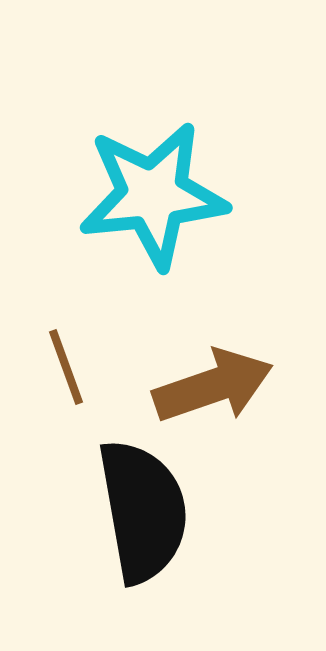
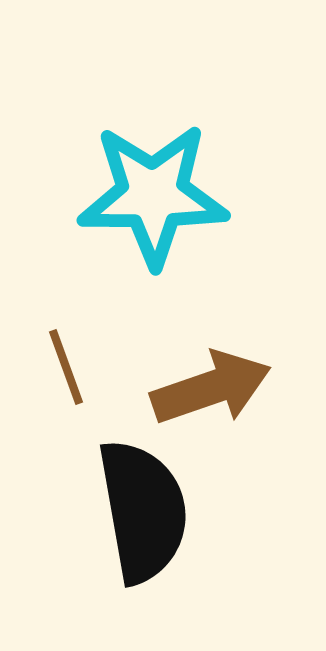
cyan star: rotated 6 degrees clockwise
brown arrow: moved 2 px left, 2 px down
